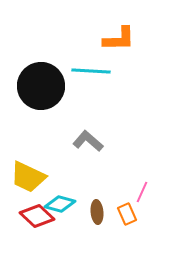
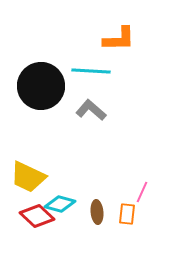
gray L-shape: moved 3 px right, 31 px up
orange rectangle: rotated 30 degrees clockwise
